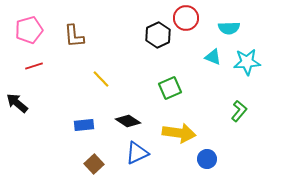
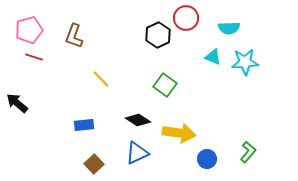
brown L-shape: rotated 25 degrees clockwise
cyan star: moved 2 px left
red line: moved 9 px up; rotated 36 degrees clockwise
green square: moved 5 px left, 3 px up; rotated 30 degrees counterclockwise
green L-shape: moved 9 px right, 41 px down
black diamond: moved 10 px right, 1 px up
